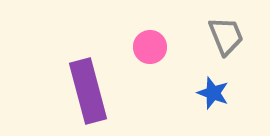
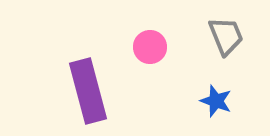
blue star: moved 3 px right, 8 px down
